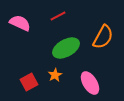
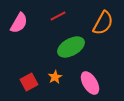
pink semicircle: moved 1 px left; rotated 95 degrees clockwise
orange semicircle: moved 14 px up
green ellipse: moved 5 px right, 1 px up
orange star: moved 2 px down
